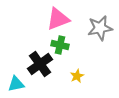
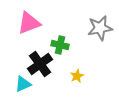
pink triangle: moved 29 px left, 4 px down
cyan triangle: moved 7 px right; rotated 12 degrees counterclockwise
